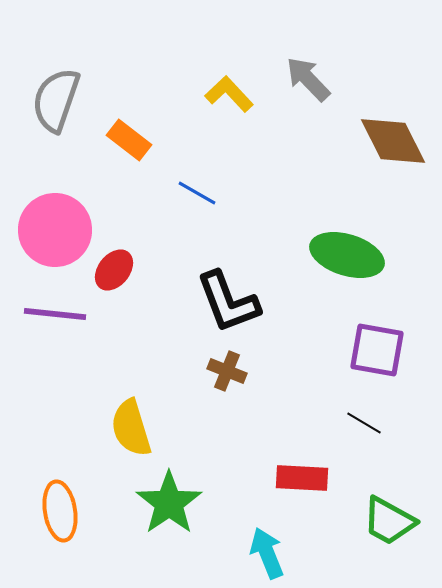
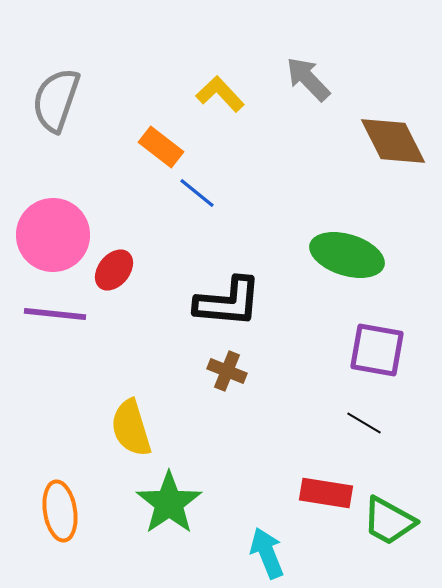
yellow L-shape: moved 9 px left
orange rectangle: moved 32 px right, 7 px down
blue line: rotated 9 degrees clockwise
pink circle: moved 2 px left, 5 px down
black L-shape: rotated 64 degrees counterclockwise
red rectangle: moved 24 px right, 15 px down; rotated 6 degrees clockwise
